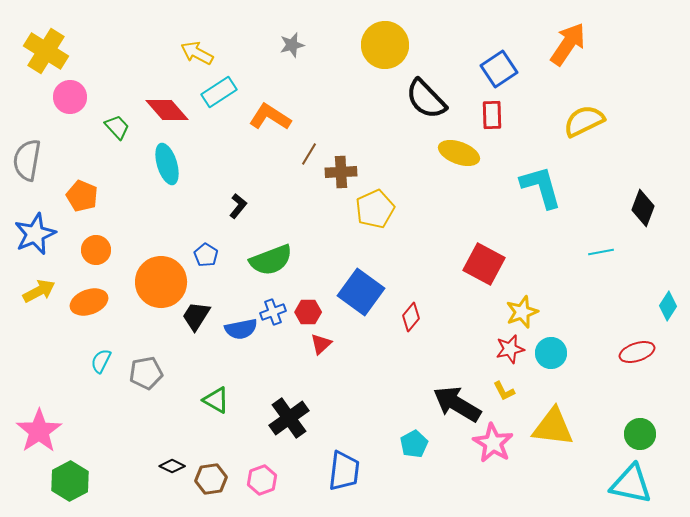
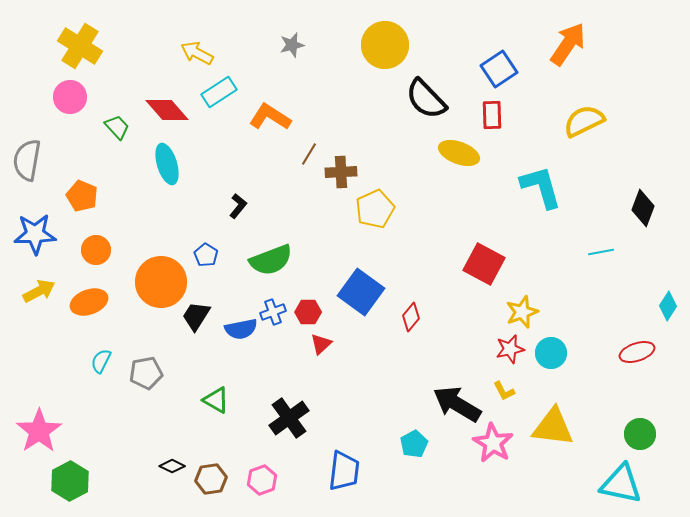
yellow cross at (46, 51): moved 34 px right, 5 px up
blue star at (35, 234): rotated 21 degrees clockwise
cyan triangle at (631, 484): moved 10 px left
